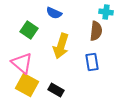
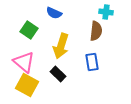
pink triangle: moved 2 px right, 1 px up
black rectangle: moved 2 px right, 16 px up; rotated 14 degrees clockwise
